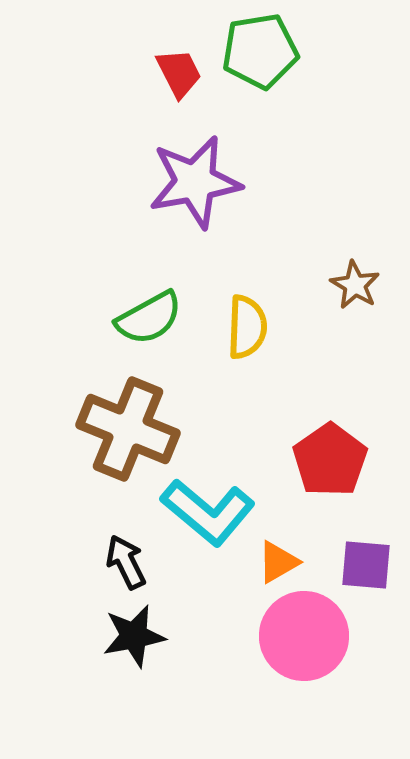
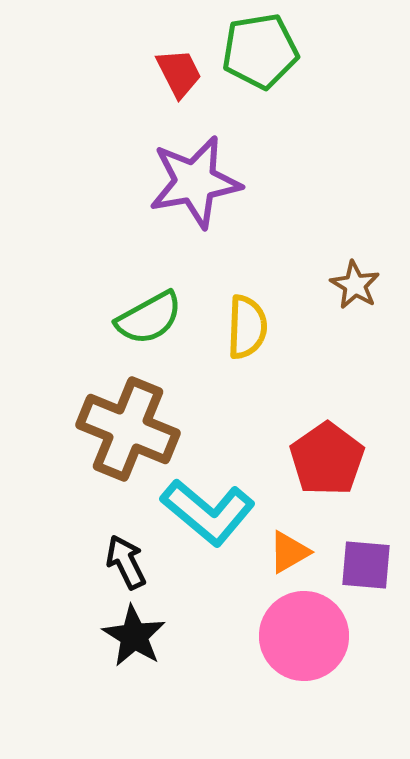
red pentagon: moved 3 px left, 1 px up
orange triangle: moved 11 px right, 10 px up
black star: rotated 30 degrees counterclockwise
